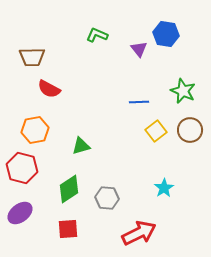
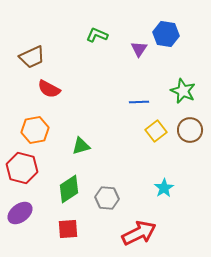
purple triangle: rotated 12 degrees clockwise
brown trapezoid: rotated 24 degrees counterclockwise
